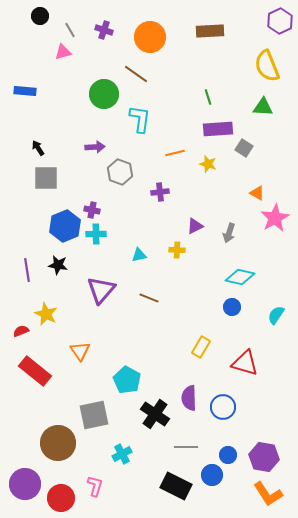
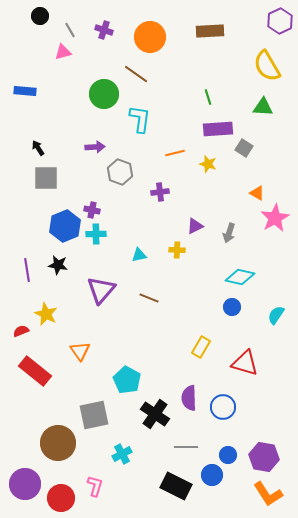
yellow semicircle at (267, 66): rotated 8 degrees counterclockwise
